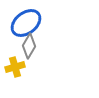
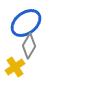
yellow cross: rotated 18 degrees counterclockwise
